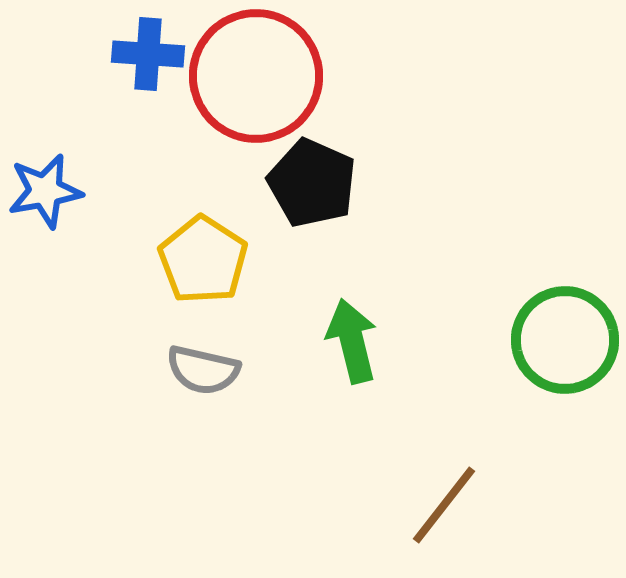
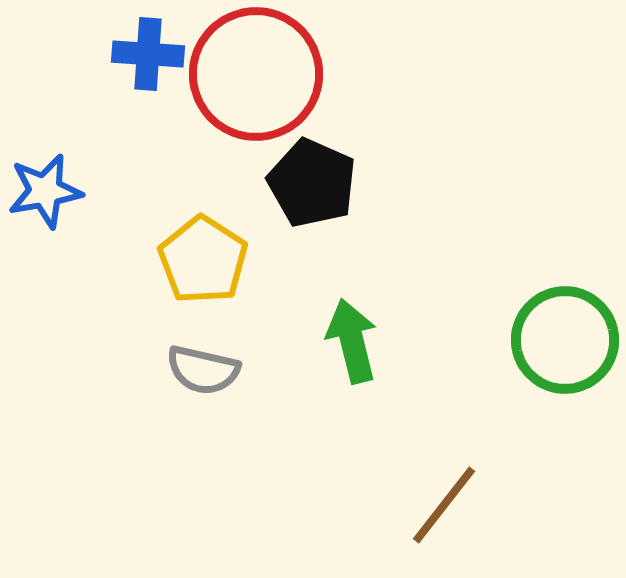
red circle: moved 2 px up
